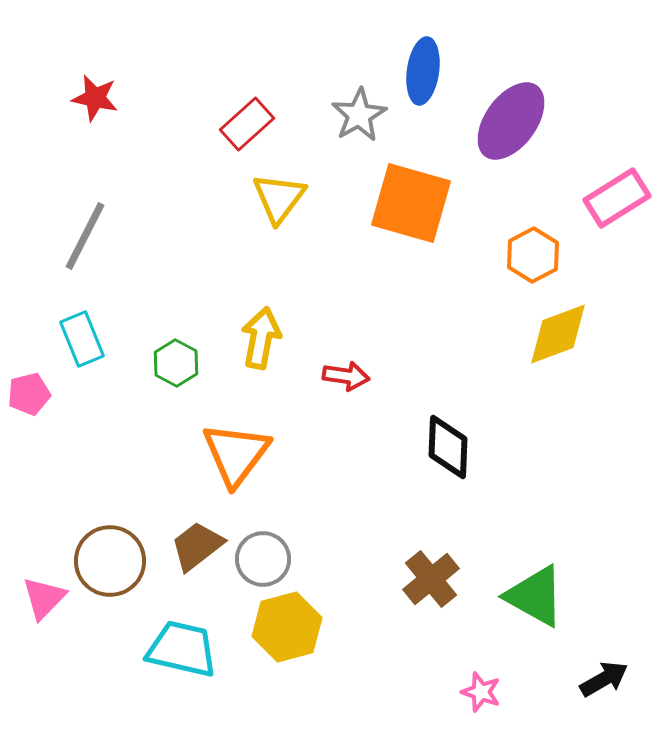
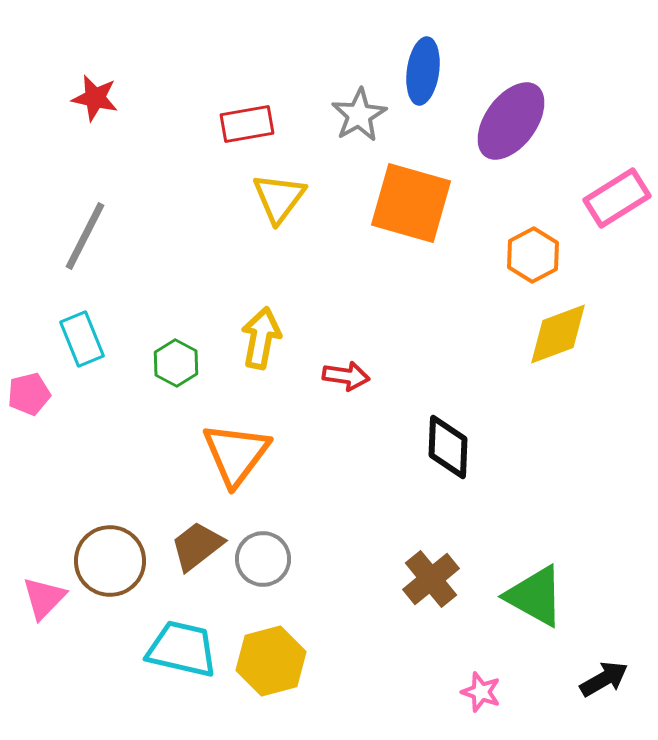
red rectangle: rotated 32 degrees clockwise
yellow hexagon: moved 16 px left, 34 px down
